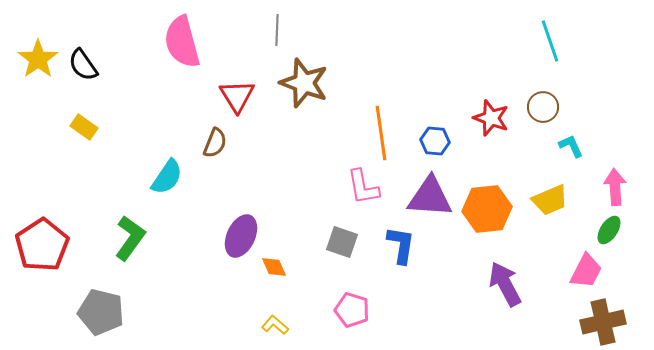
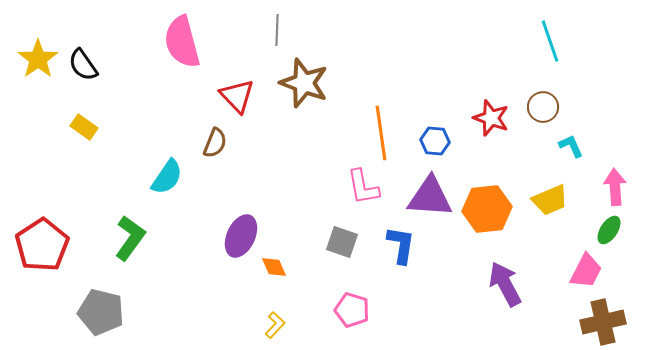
red triangle: rotated 12 degrees counterclockwise
yellow L-shape: rotated 92 degrees clockwise
